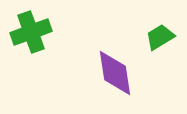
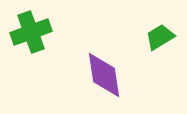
purple diamond: moved 11 px left, 2 px down
